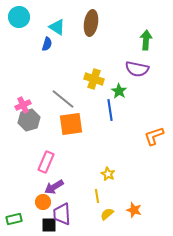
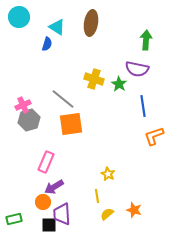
green star: moved 7 px up
blue line: moved 33 px right, 4 px up
